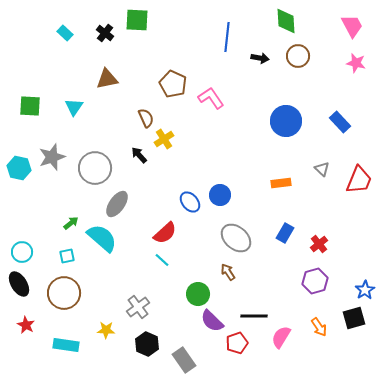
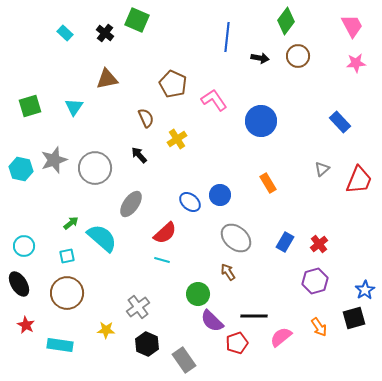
green square at (137, 20): rotated 20 degrees clockwise
green diamond at (286, 21): rotated 40 degrees clockwise
pink star at (356, 63): rotated 18 degrees counterclockwise
pink L-shape at (211, 98): moved 3 px right, 2 px down
green square at (30, 106): rotated 20 degrees counterclockwise
blue circle at (286, 121): moved 25 px left
yellow cross at (164, 139): moved 13 px right
gray star at (52, 157): moved 2 px right, 3 px down
cyan hexagon at (19, 168): moved 2 px right, 1 px down
gray triangle at (322, 169): rotated 35 degrees clockwise
orange rectangle at (281, 183): moved 13 px left; rotated 66 degrees clockwise
blue ellipse at (190, 202): rotated 10 degrees counterclockwise
gray ellipse at (117, 204): moved 14 px right
blue rectangle at (285, 233): moved 9 px down
cyan circle at (22, 252): moved 2 px right, 6 px up
cyan line at (162, 260): rotated 28 degrees counterclockwise
brown circle at (64, 293): moved 3 px right
pink semicircle at (281, 337): rotated 20 degrees clockwise
cyan rectangle at (66, 345): moved 6 px left
